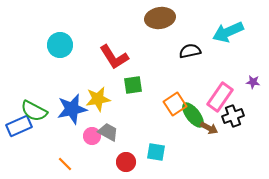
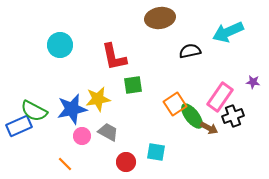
red L-shape: rotated 20 degrees clockwise
green ellipse: moved 1 px left, 1 px down
pink circle: moved 10 px left
